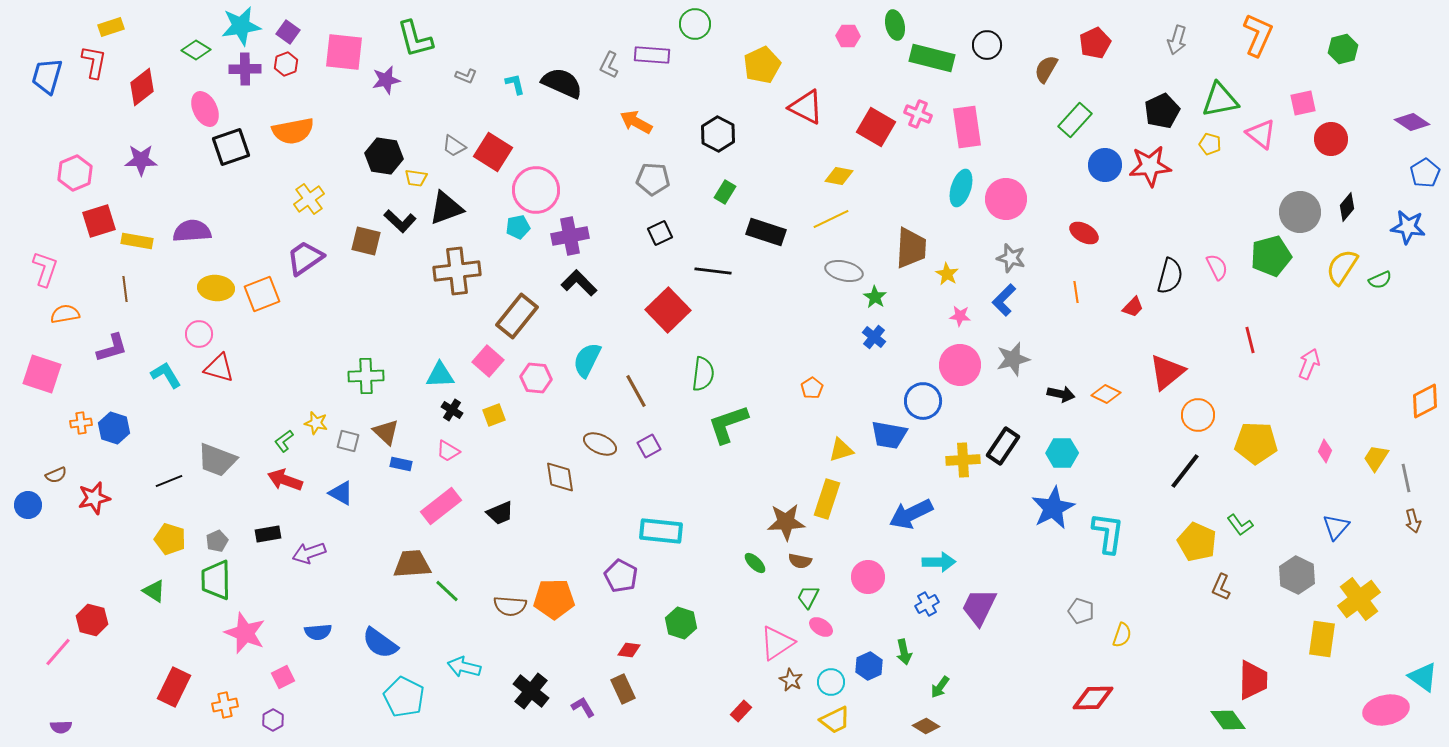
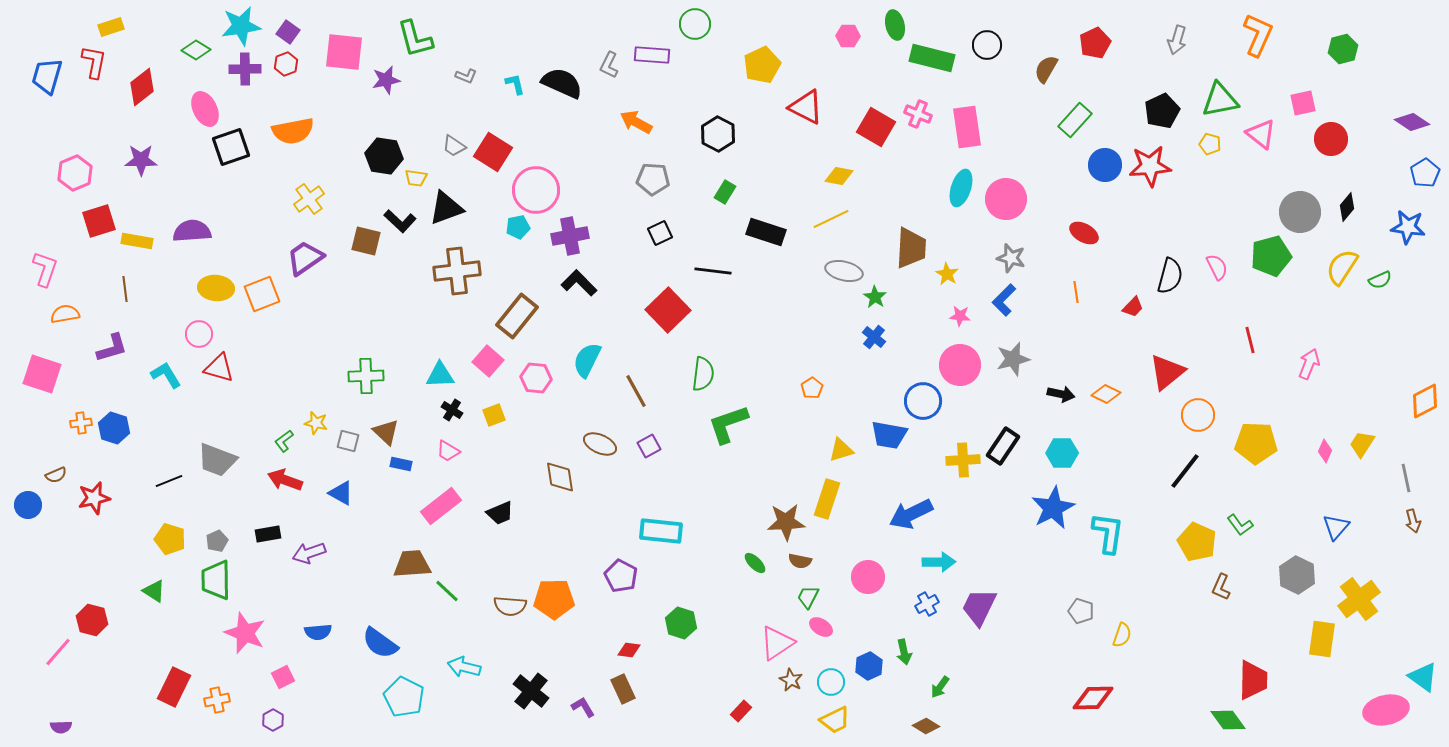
yellow trapezoid at (1376, 458): moved 14 px left, 14 px up
orange cross at (225, 705): moved 8 px left, 5 px up
